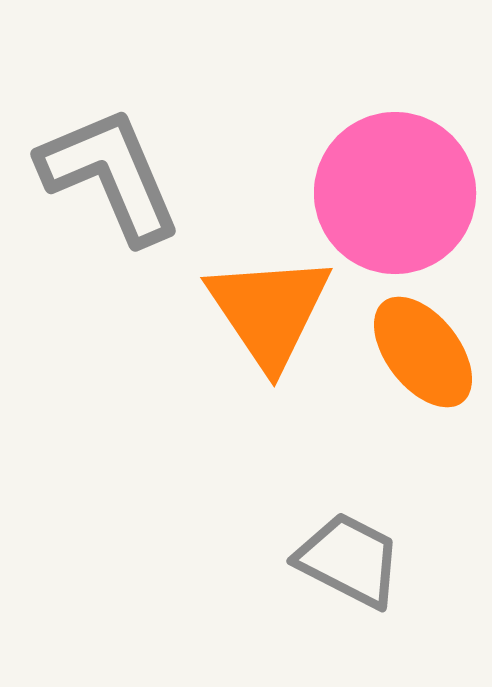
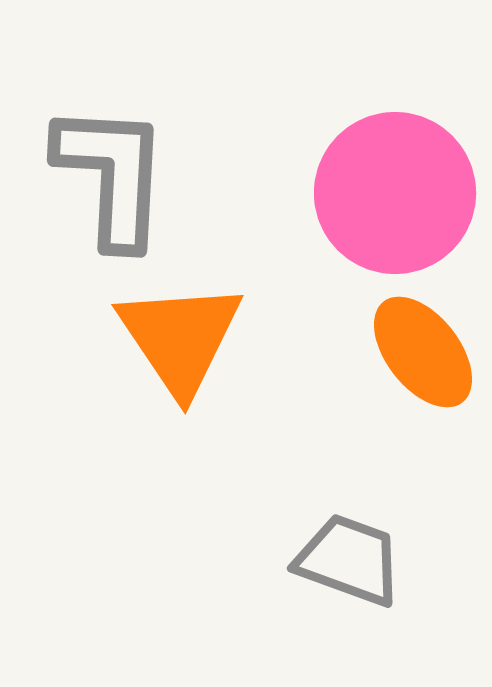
gray L-shape: moved 2 px right; rotated 26 degrees clockwise
orange triangle: moved 89 px left, 27 px down
gray trapezoid: rotated 7 degrees counterclockwise
